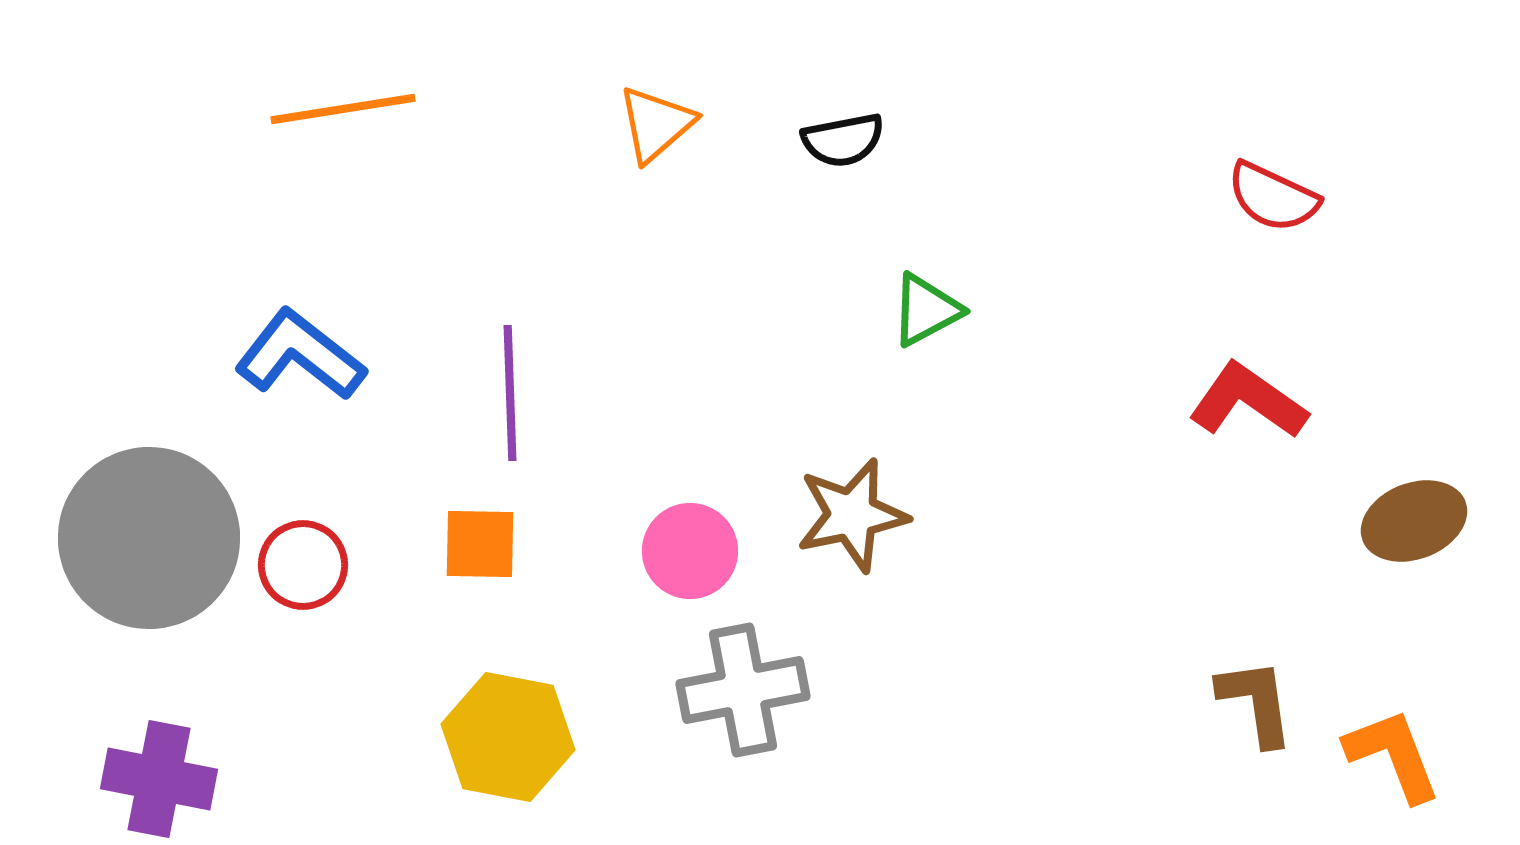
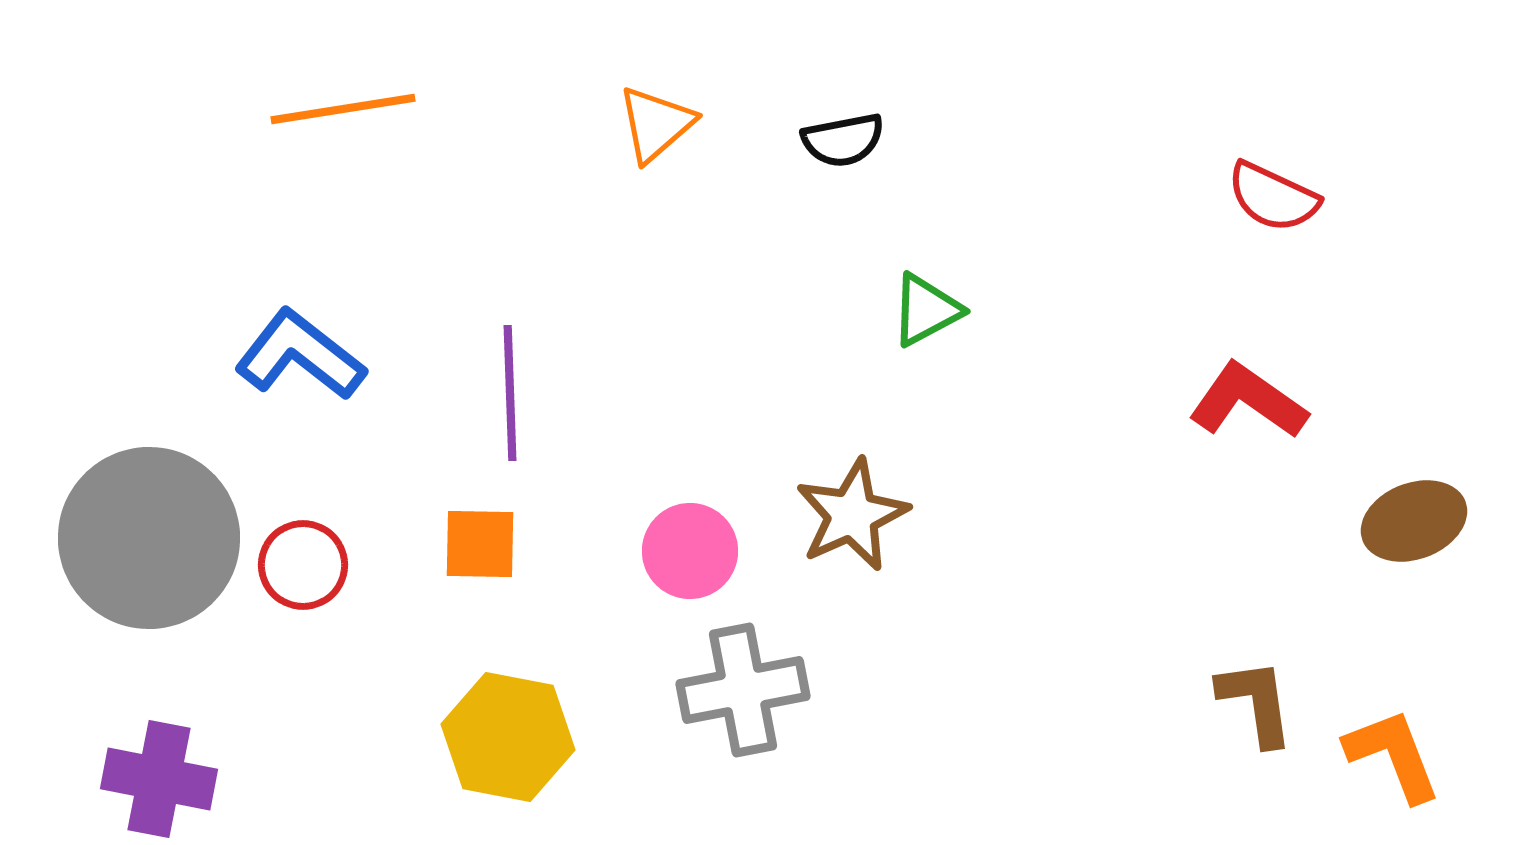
brown star: rotated 12 degrees counterclockwise
